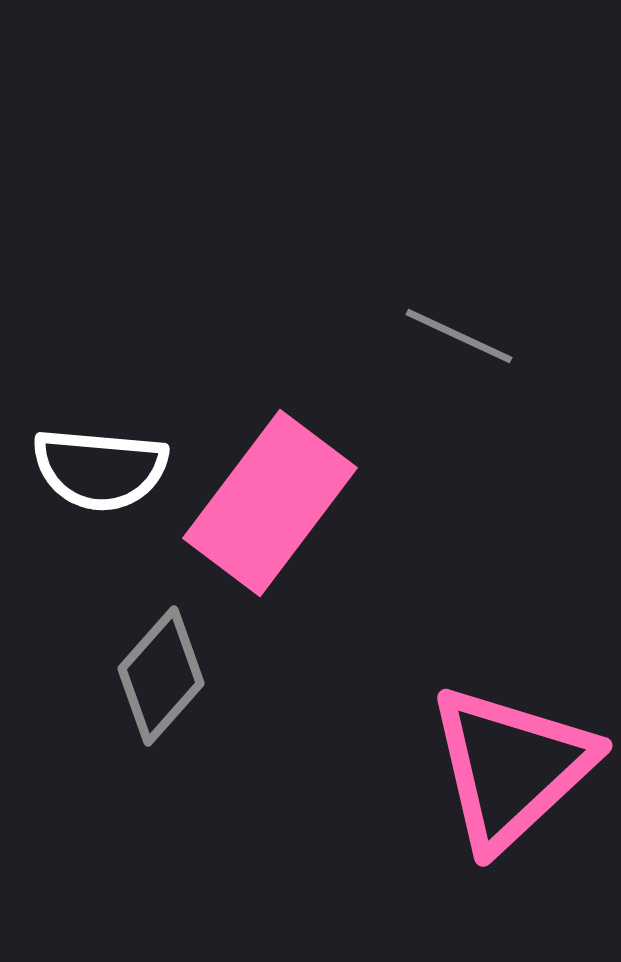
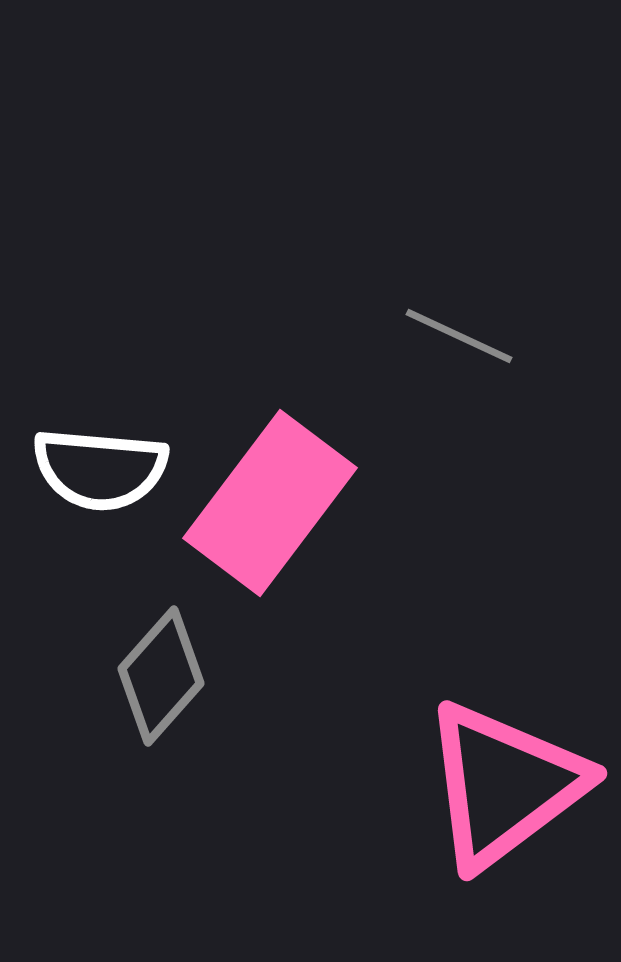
pink triangle: moved 7 px left, 18 px down; rotated 6 degrees clockwise
